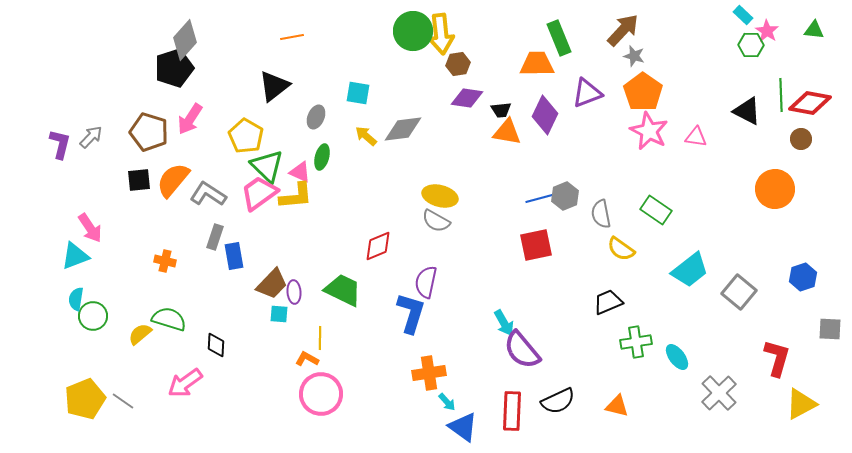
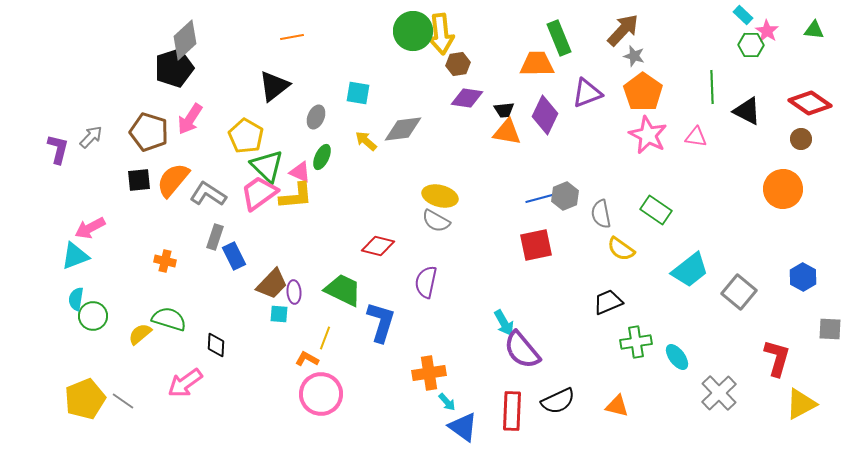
gray diamond at (185, 40): rotated 6 degrees clockwise
green line at (781, 95): moved 69 px left, 8 px up
red diamond at (810, 103): rotated 24 degrees clockwise
black trapezoid at (501, 110): moved 3 px right
pink star at (649, 131): moved 1 px left, 4 px down
yellow arrow at (366, 136): moved 5 px down
purple L-shape at (60, 144): moved 2 px left, 5 px down
green ellipse at (322, 157): rotated 10 degrees clockwise
orange circle at (775, 189): moved 8 px right
pink arrow at (90, 228): rotated 96 degrees clockwise
red diamond at (378, 246): rotated 36 degrees clockwise
blue rectangle at (234, 256): rotated 16 degrees counterclockwise
blue hexagon at (803, 277): rotated 12 degrees counterclockwise
blue L-shape at (411, 313): moved 30 px left, 9 px down
yellow line at (320, 338): moved 5 px right; rotated 20 degrees clockwise
